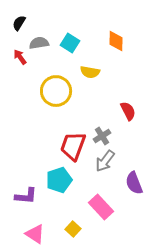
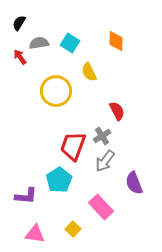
yellow semicircle: moved 1 px left; rotated 54 degrees clockwise
red semicircle: moved 11 px left
cyan pentagon: rotated 15 degrees counterclockwise
pink triangle: rotated 25 degrees counterclockwise
